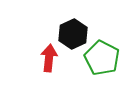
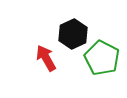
red arrow: moved 3 px left; rotated 36 degrees counterclockwise
